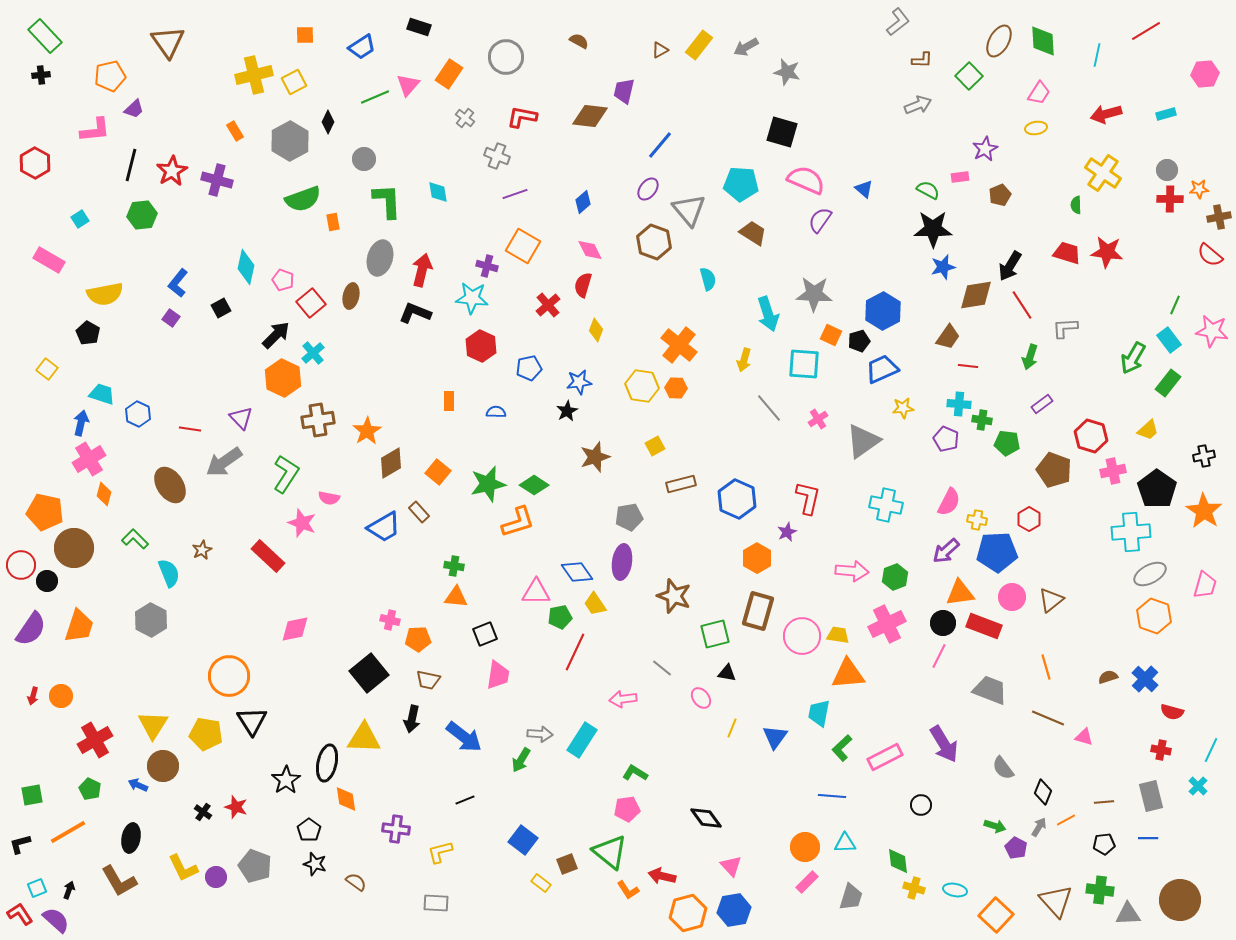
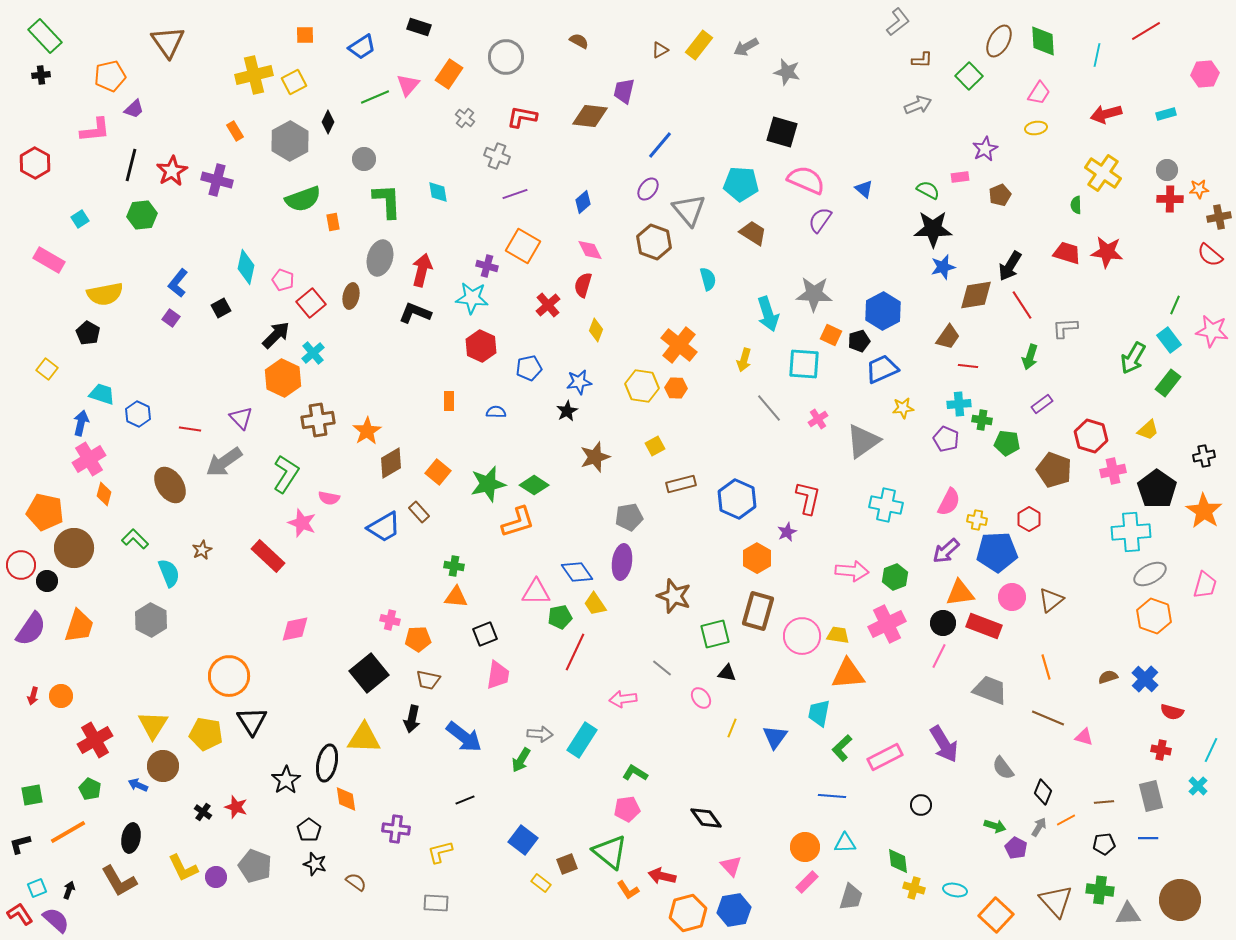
cyan cross at (959, 404): rotated 10 degrees counterclockwise
